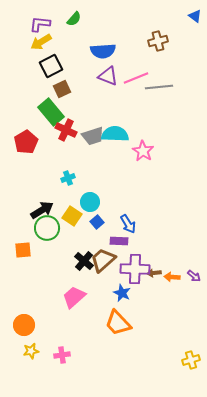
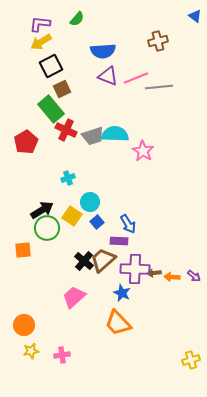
green semicircle: moved 3 px right
green rectangle: moved 3 px up
